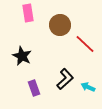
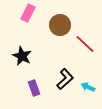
pink rectangle: rotated 36 degrees clockwise
